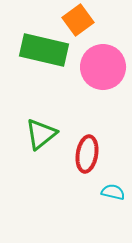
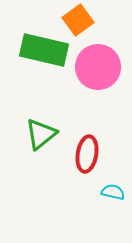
pink circle: moved 5 px left
